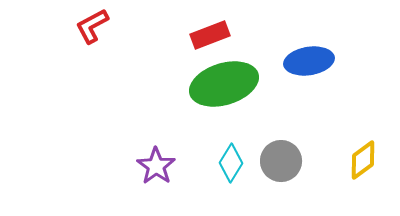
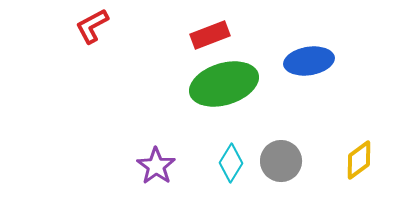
yellow diamond: moved 4 px left
